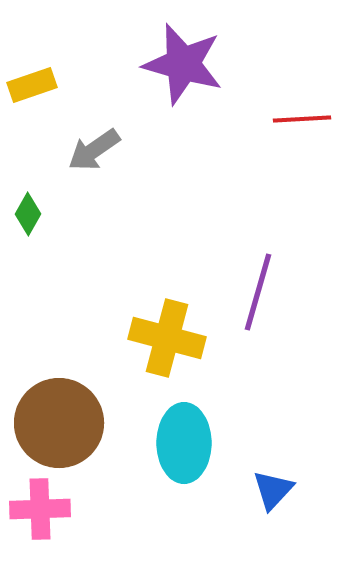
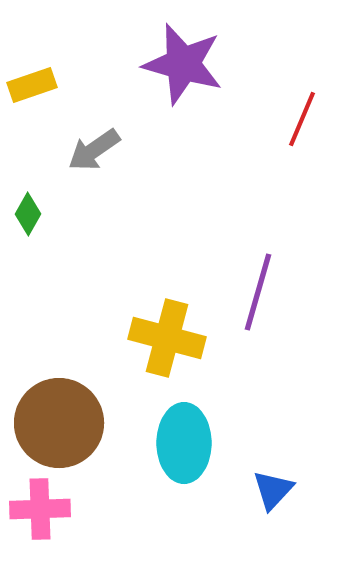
red line: rotated 64 degrees counterclockwise
